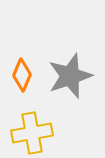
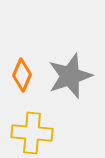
yellow cross: rotated 15 degrees clockwise
